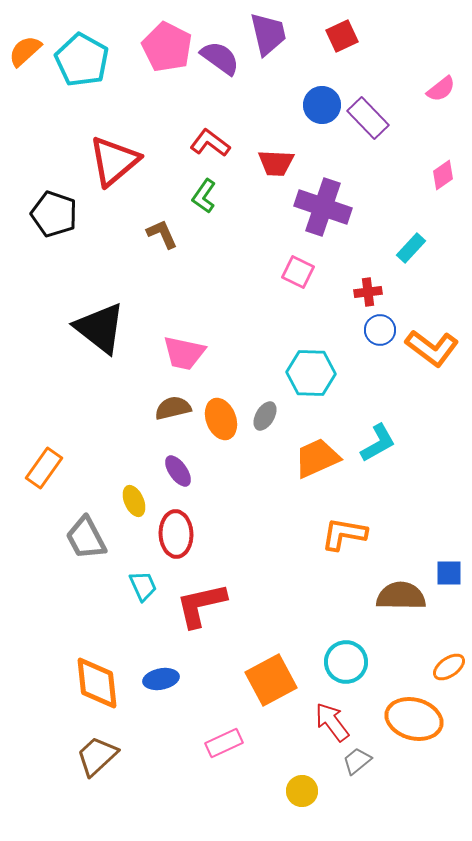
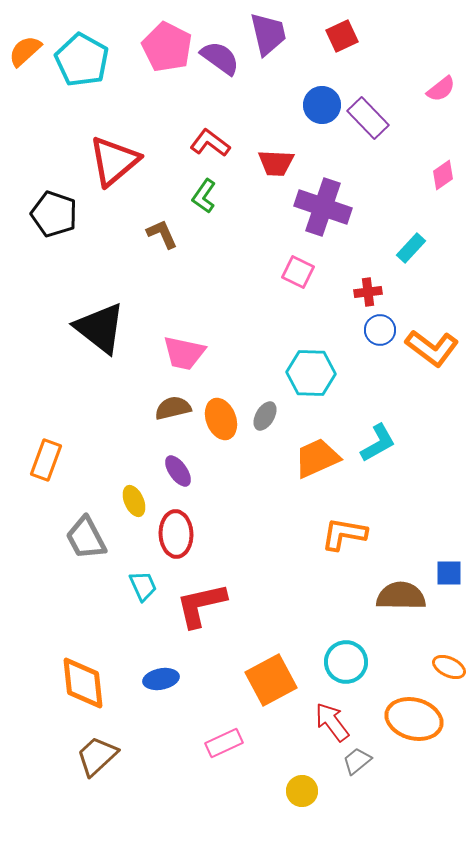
orange rectangle at (44, 468): moved 2 px right, 8 px up; rotated 15 degrees counterclockwise
orange ellipse at (449, 667): rotated 60 degrees clockwise
orange diamond at (97, 683): moved 14 px left
